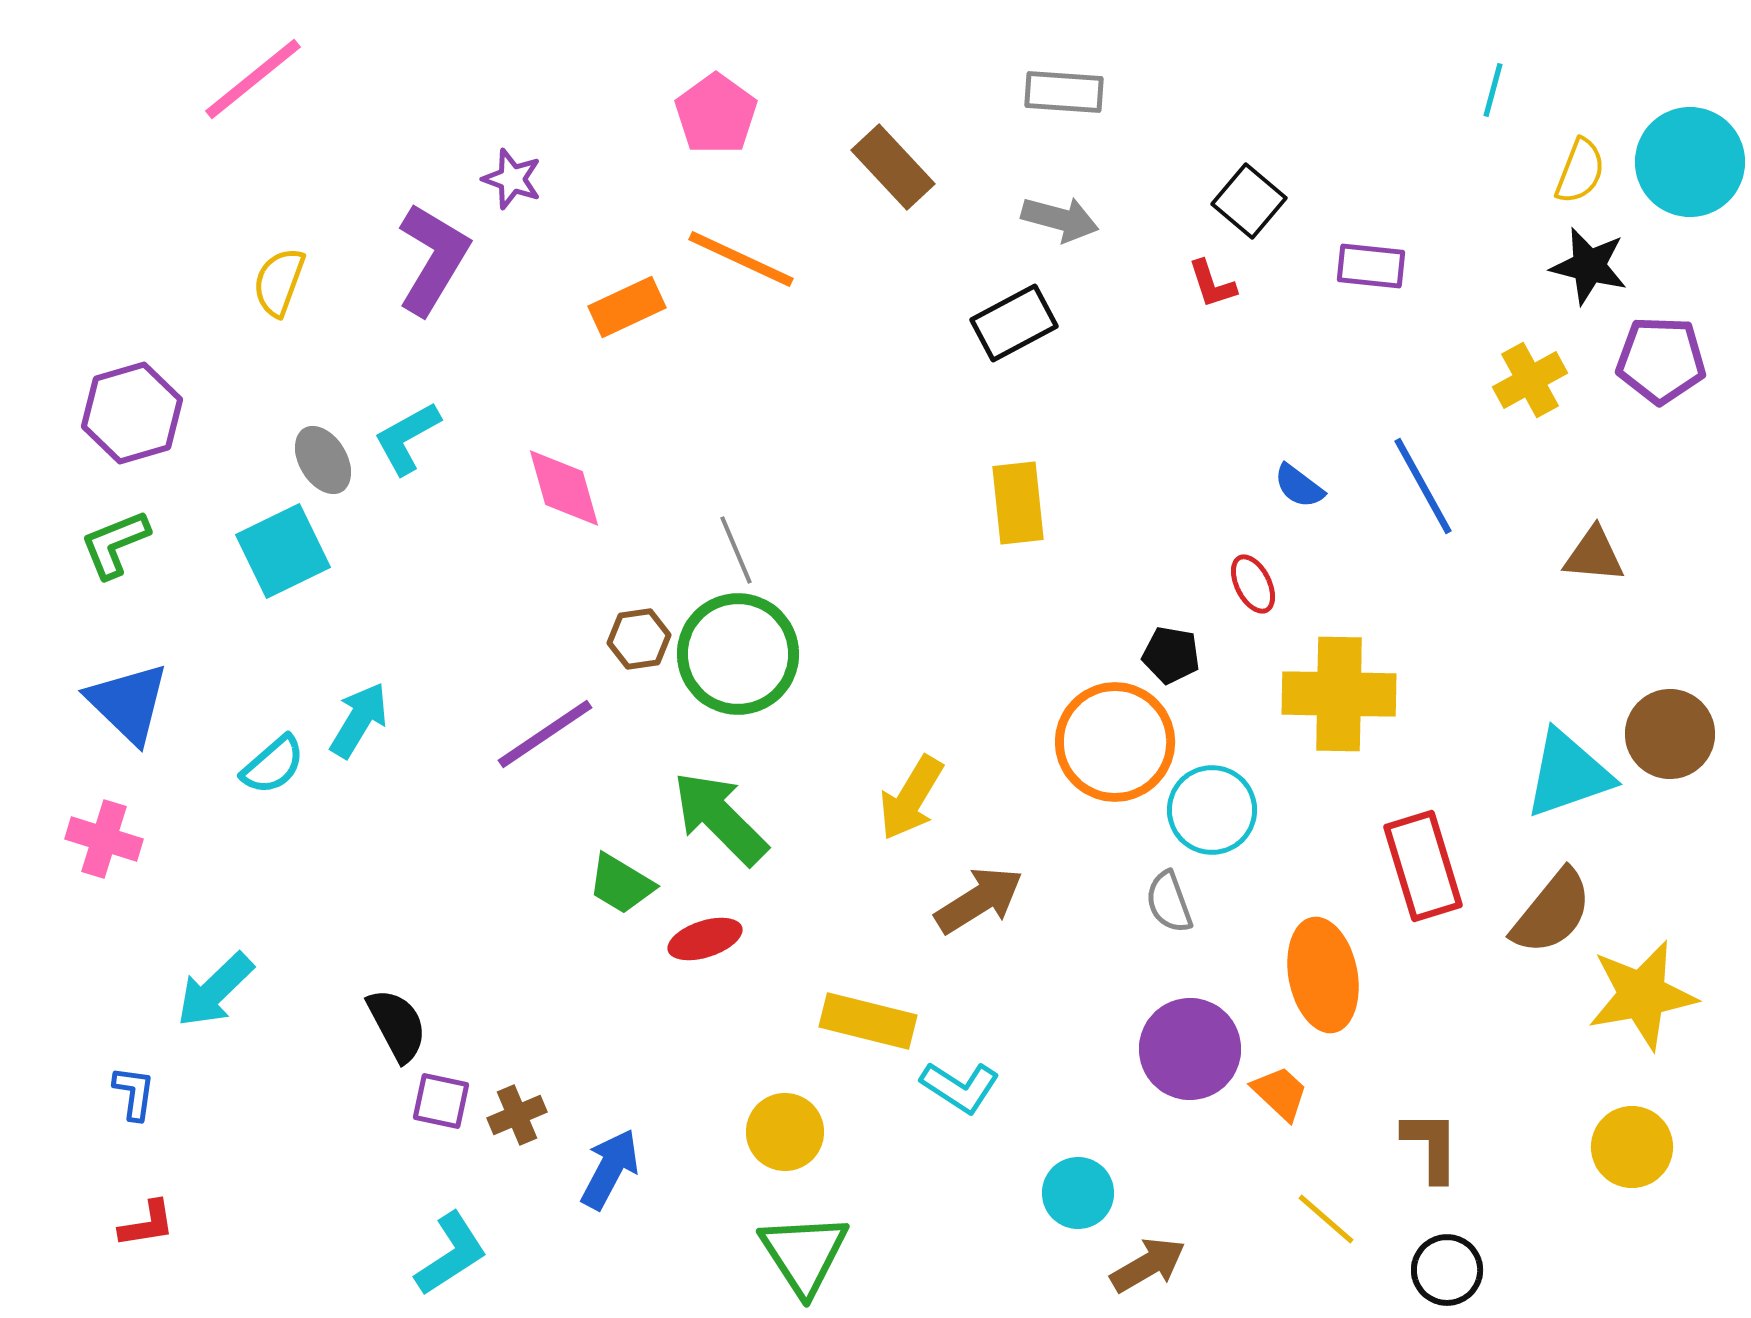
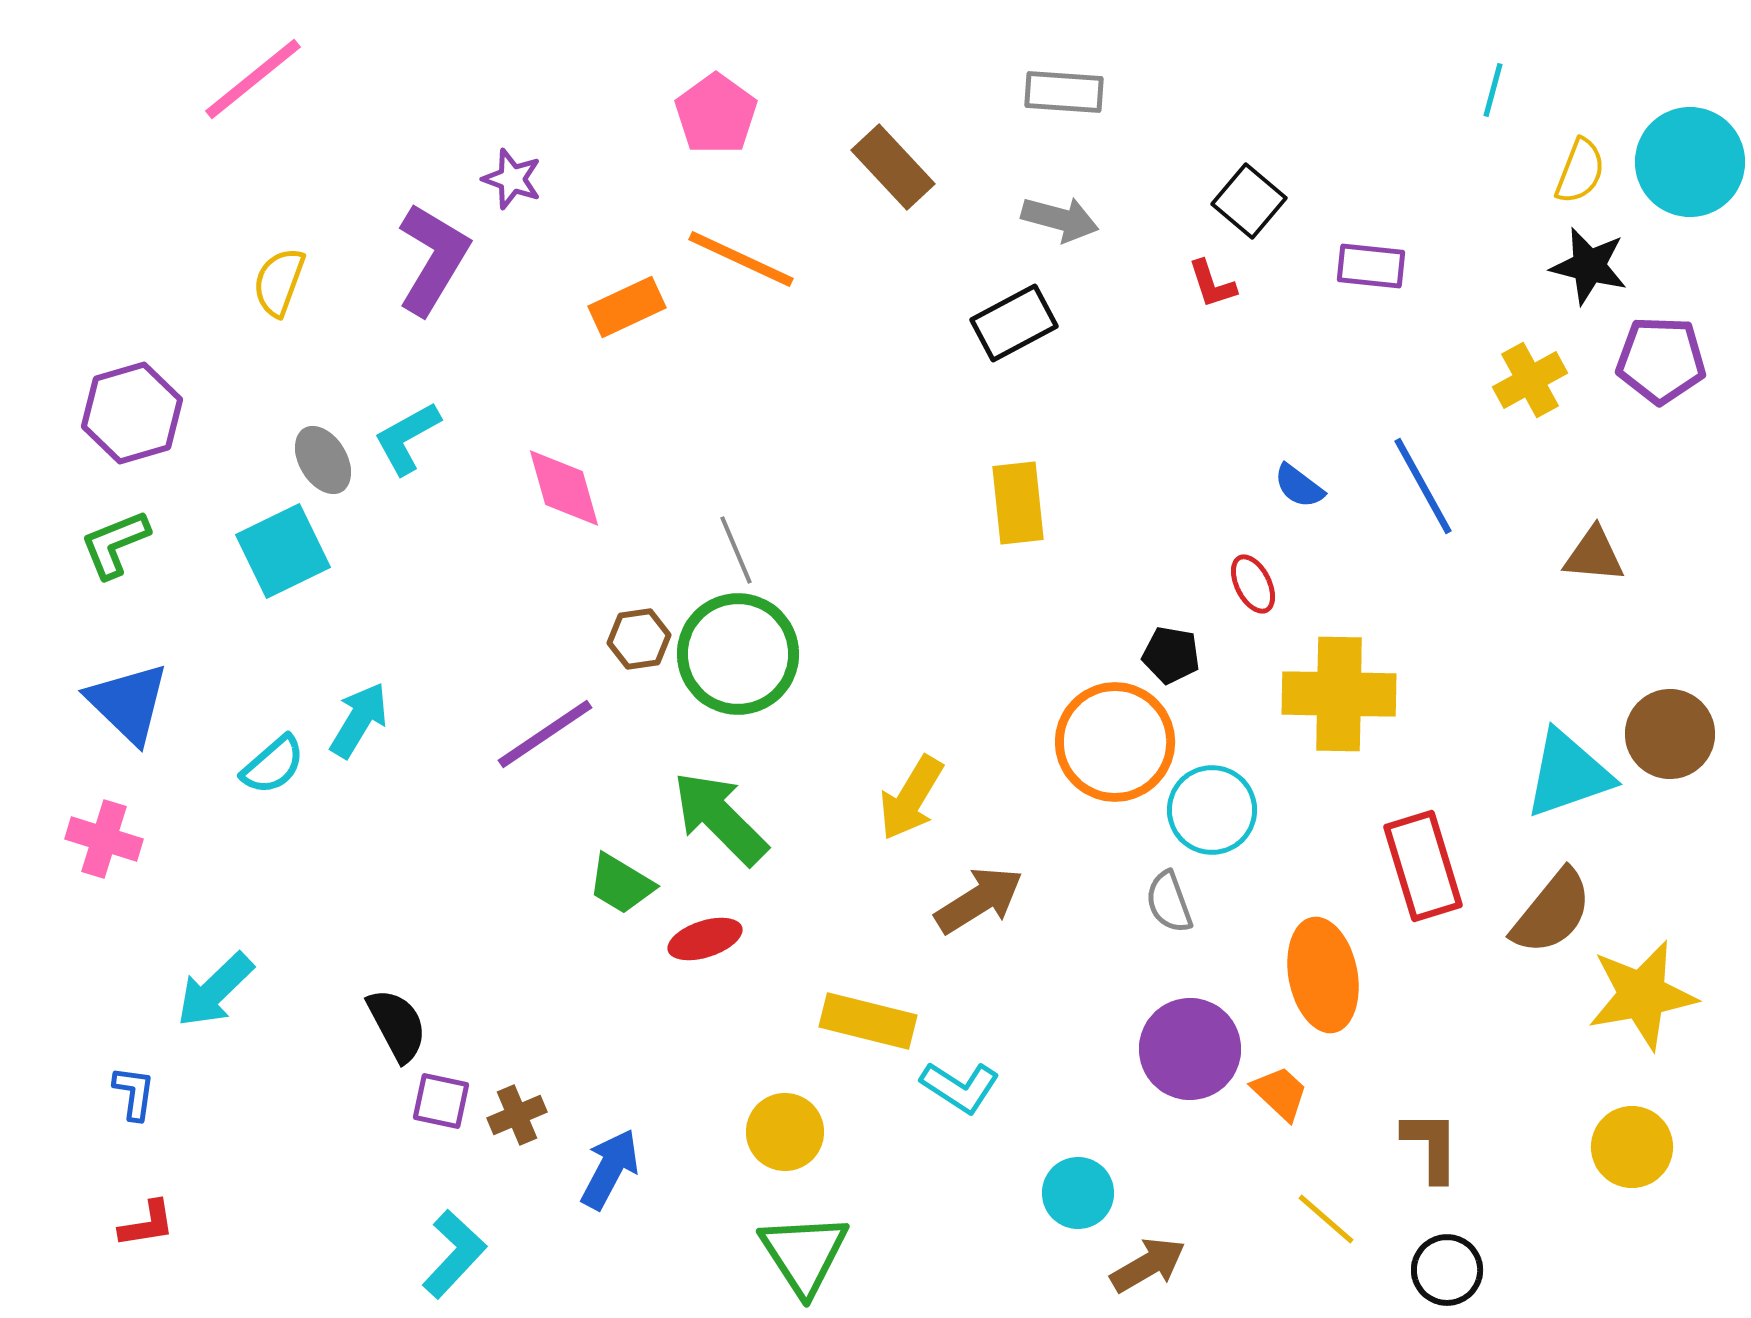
cyan L-shape at (451, 1254): moved 3 px right; rotated 14 degrees counterclockwise
